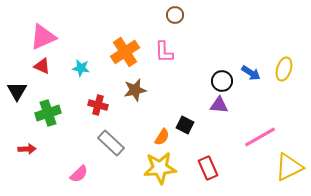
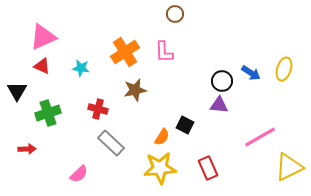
brown circle: moved 1 px up
red cross: moved 4 px down
